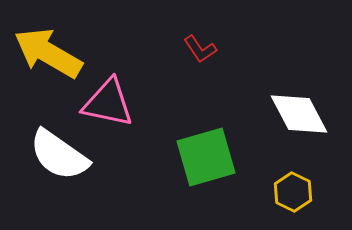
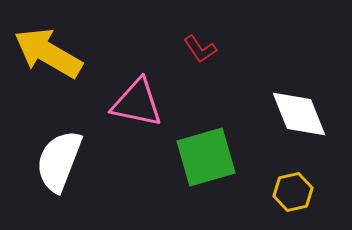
pink triangle: moved 29 px right
white diamond: rotated 6 degrees clockwise
white semicircle: moved 6 px down; rotated 76 degrees clockwise
yellow hexagon: rotated 21 degrees clockwise
